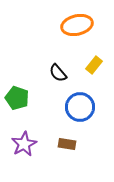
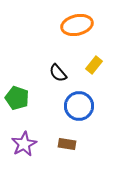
blue circle: moved 1 px left, 1 px up
